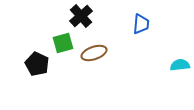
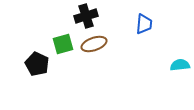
black cross: moved 5 px right; rotated 25 degrees clockwise
blue trapezoid: moved 3 px right
green square: moved 1 px down
brown ellipse: moved 9 px up
